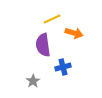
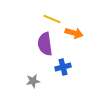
yellow line: rotated 48 degrees clockwise
purple semicircle: moved 2 px right, 1 px up
gray star: rotated 24 degrees clockwise
